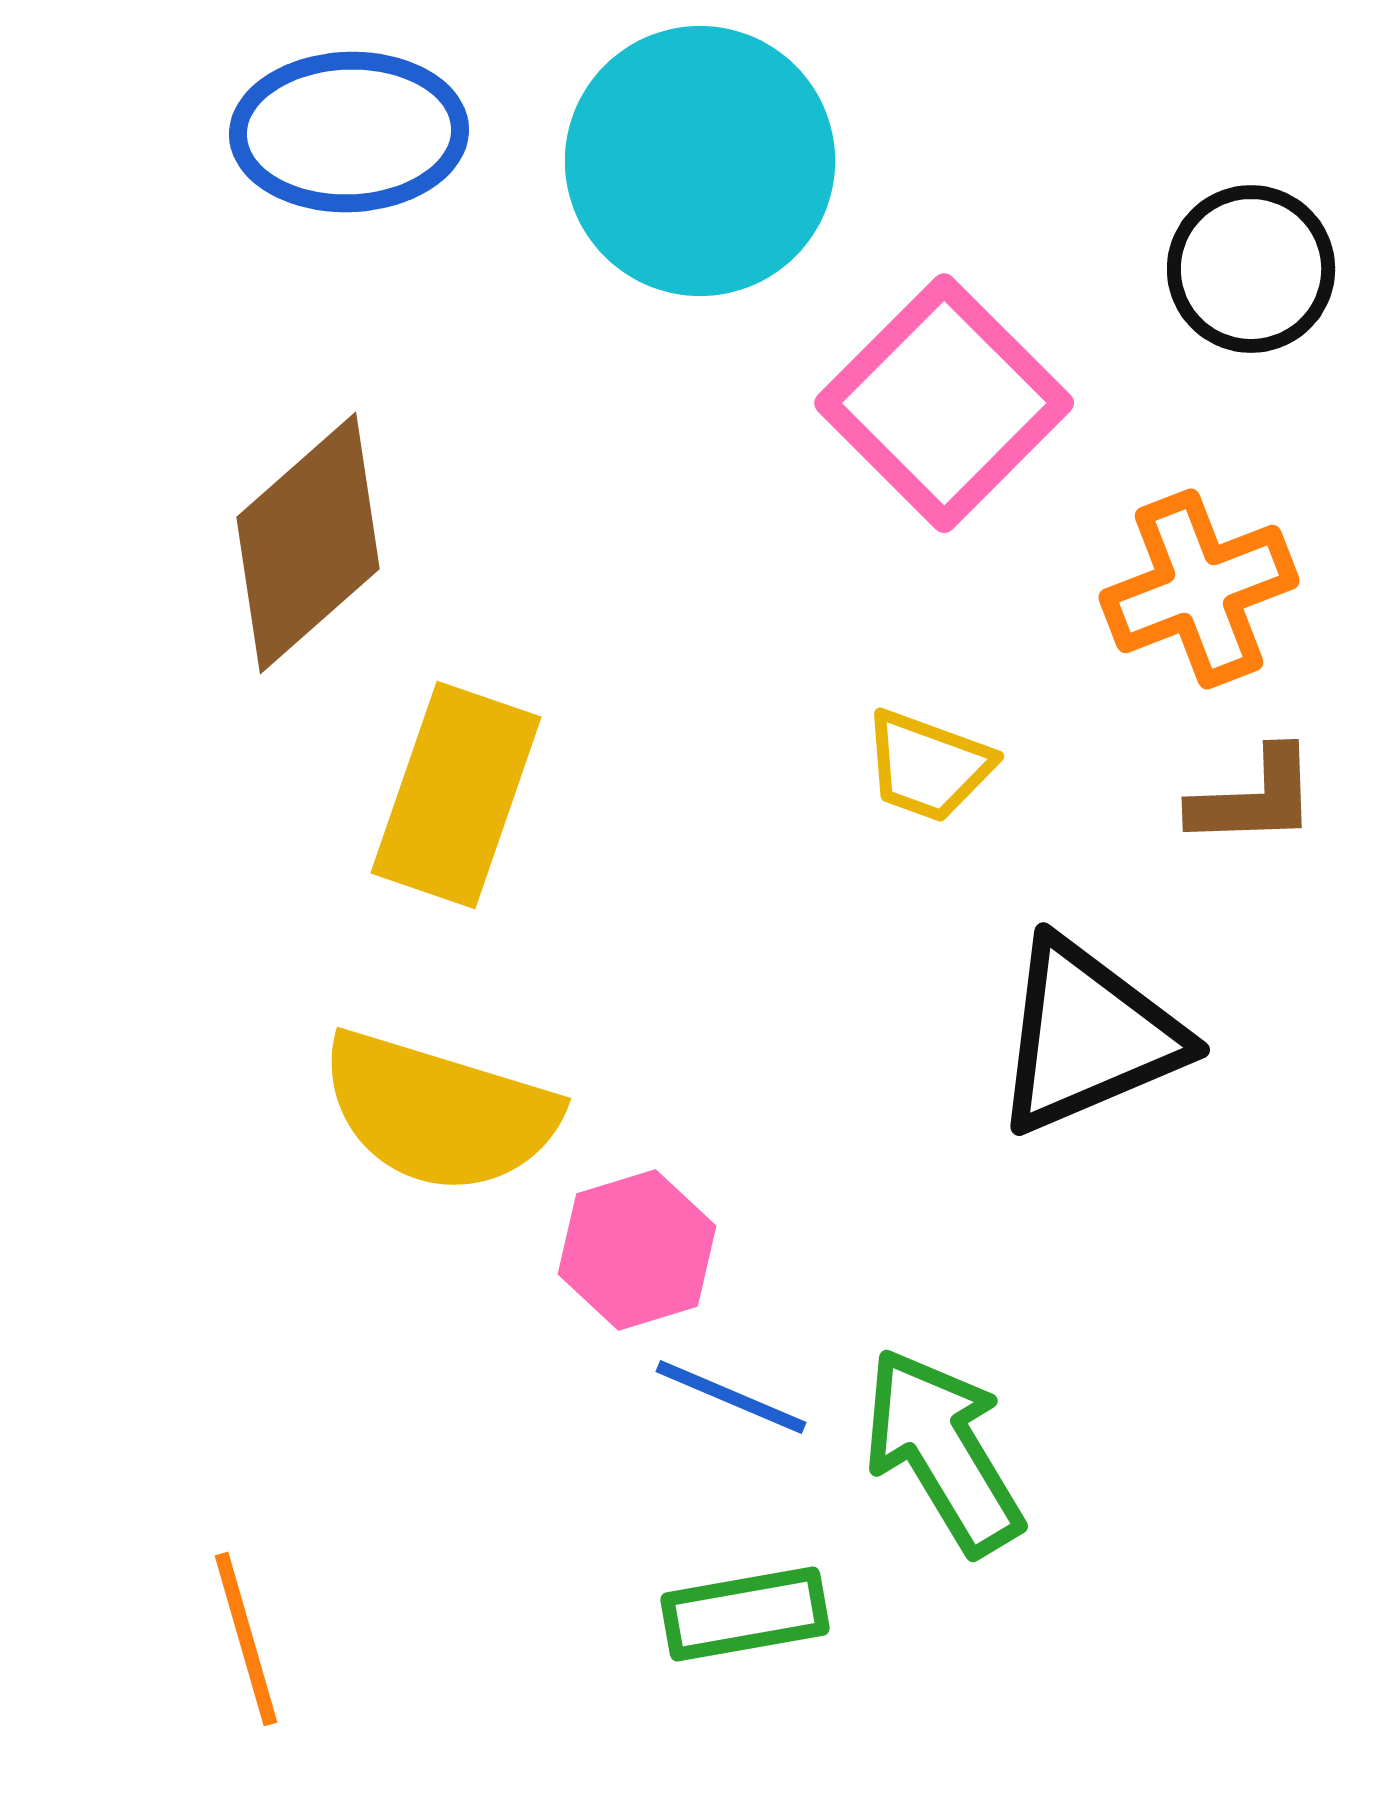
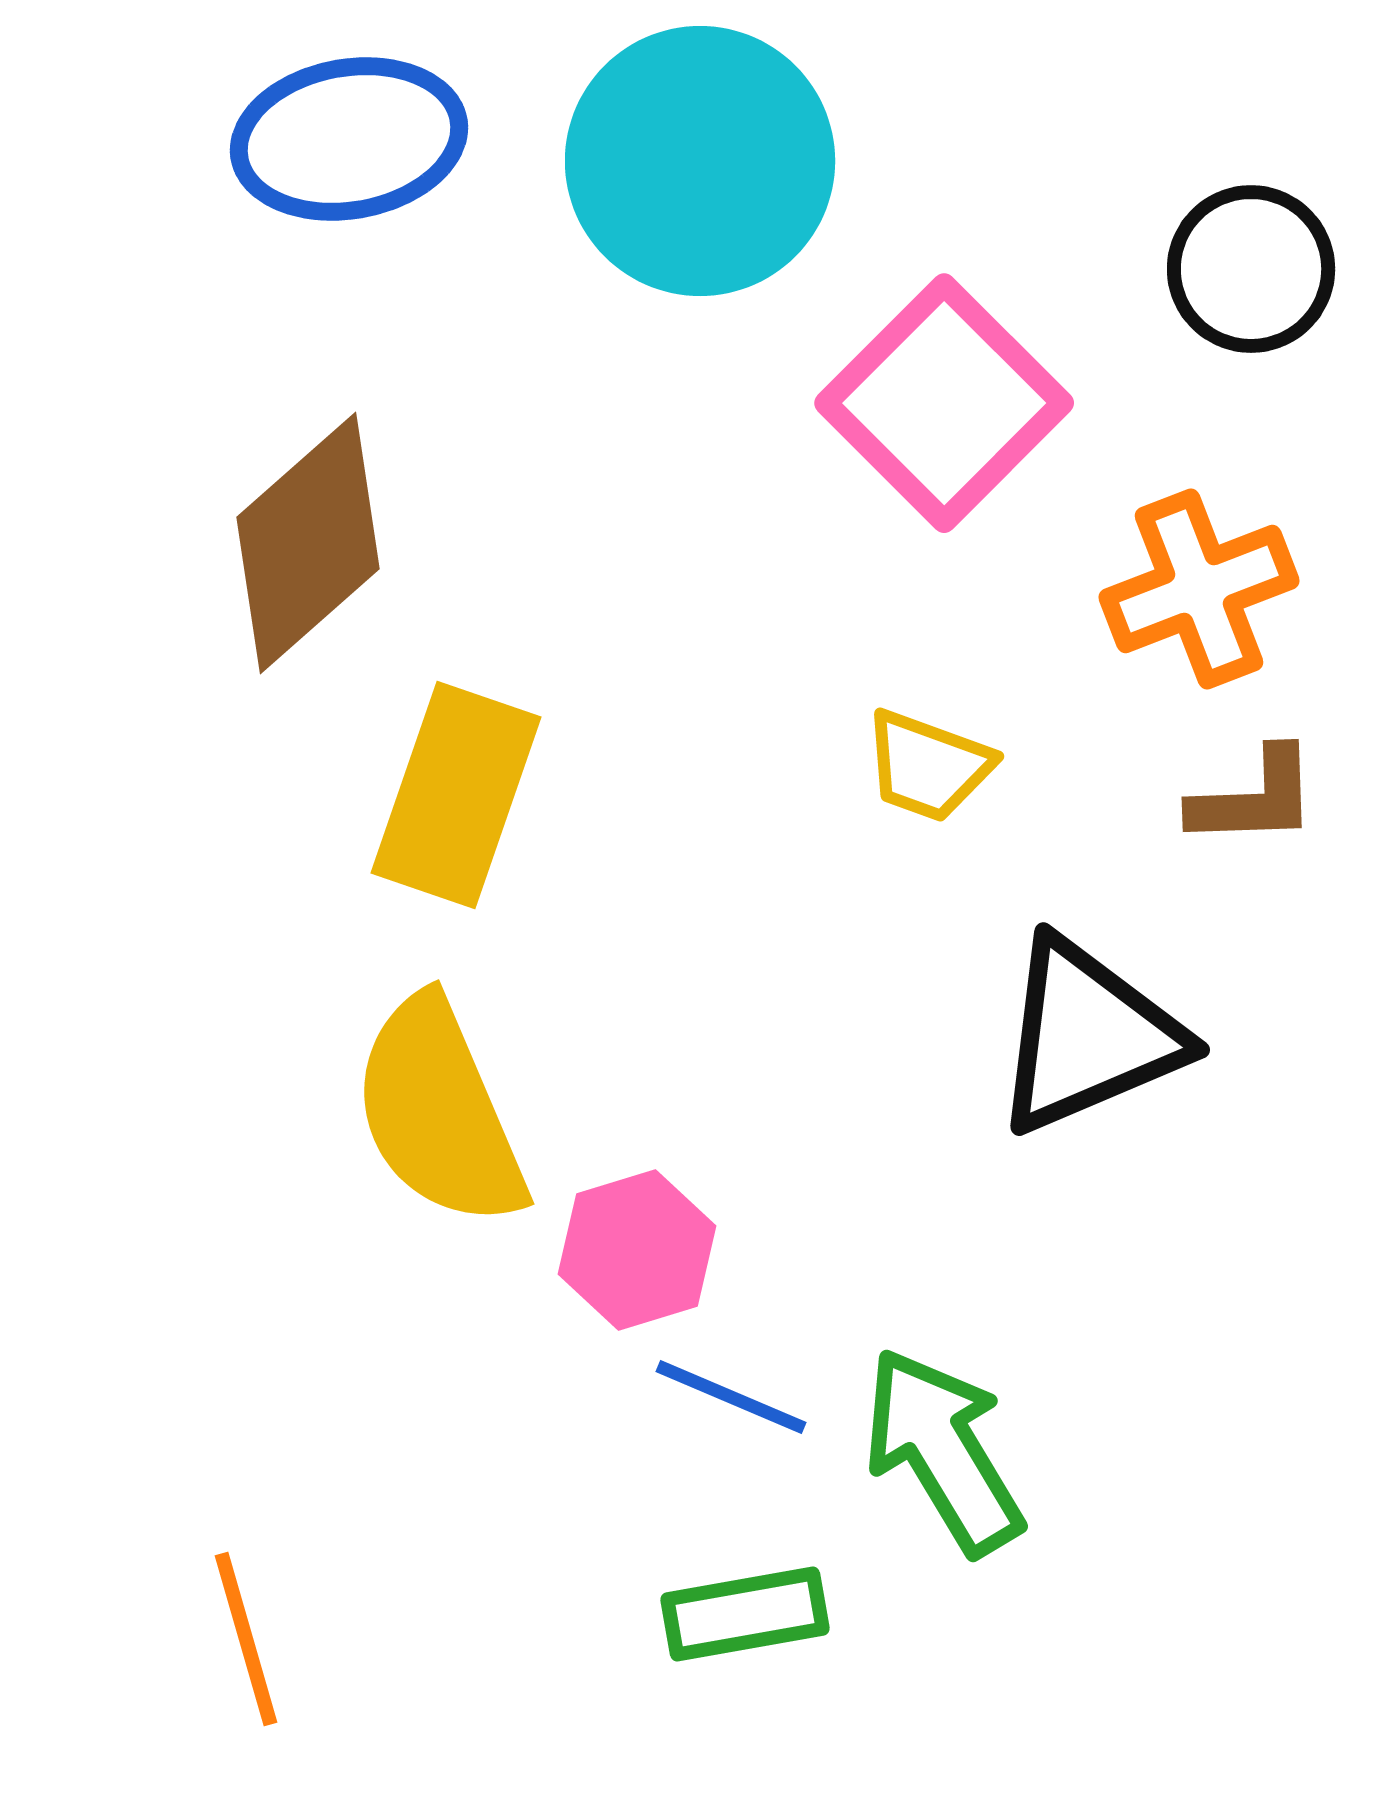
blue ellipse: moved 7 px down; rotated 8 degrees counterclockwise
yellow semicircle: rotated 50 degrees clockwise
